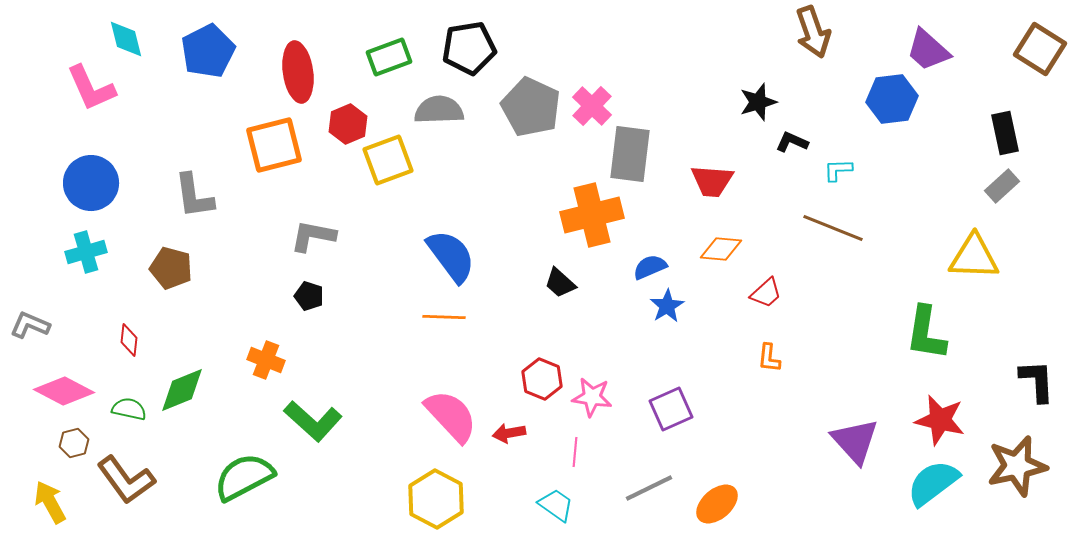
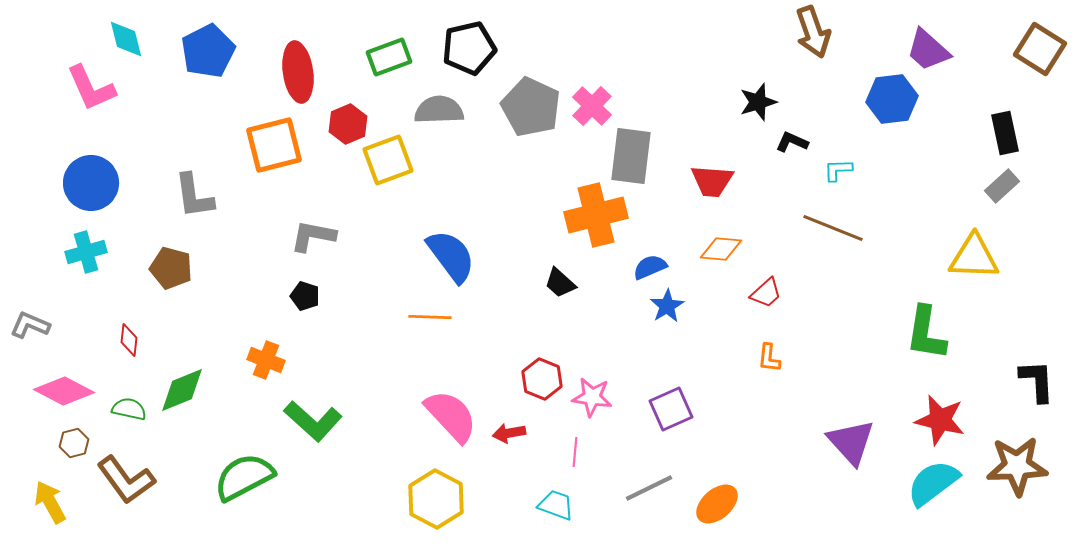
black pentagon at (469, 48): rotated 4 degrees counterclockwise
gray rectangle at (630, 154): moved 1 px right, 2 px down
orange cross at (592, 215): moved 4 px right
black pentagon at (309, 296): moved 4 px left
orange line at (444, 317): moved 14 px left
purple triangle at (855, 441): moved 4 px left, 1 px down
brown star at (1017, 466): rotated 10 degrees clockwise
cyan trapezoid at (556, 505): rotated 15 degrees counterclockwise
